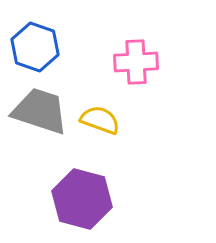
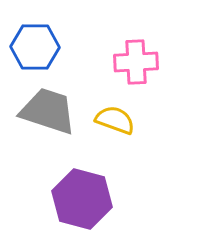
blue hexagon: rotated 18 degrees counterclockwise
gray trapezoid: moved 8 px right
yellow semicircle: moved 15 px right
